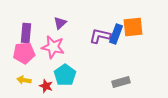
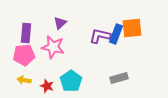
orange square: moved 1 px left, 1 px down
pink pentagon: moved 2 px down
cyan pentagon: moved 6 px right, 6 px down
gray rectangle: moved 2 px left, 4 px up
red star: moved 1 px right
